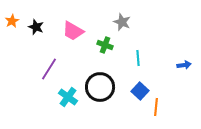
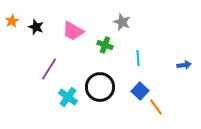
orange line: rotated 42 degrees counterclockwise
